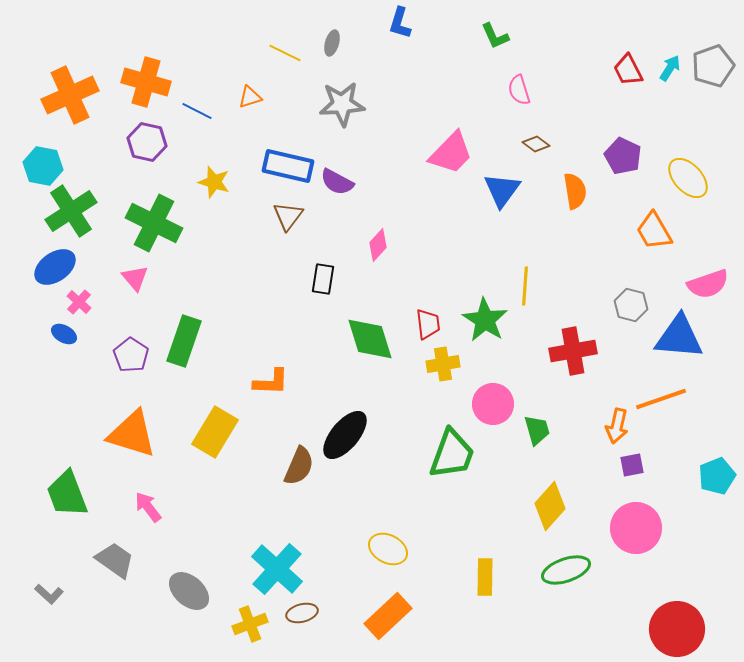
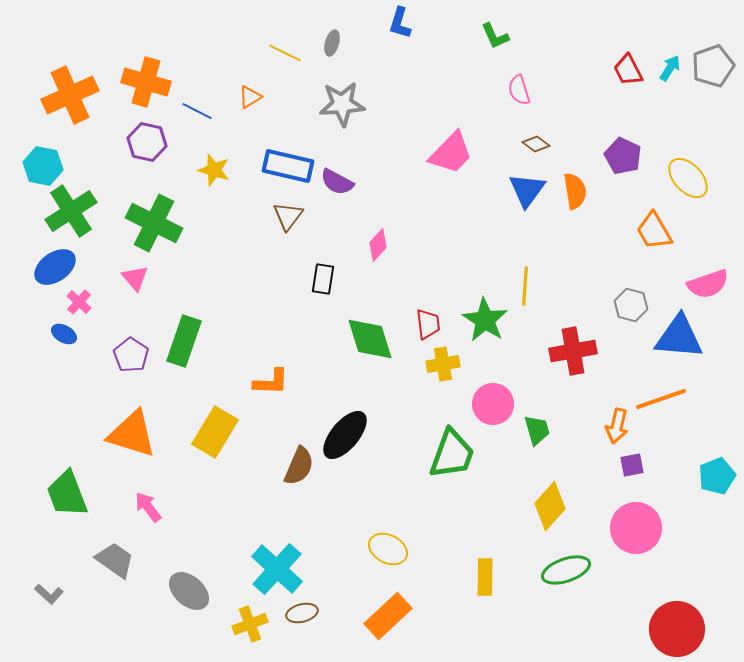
orange triangle at (250, 97): rotated 15 degrees counterclockwise
yellow star at (214, 182): moved 12 px up
blue triangle at (502, 190): moved 25 px right
